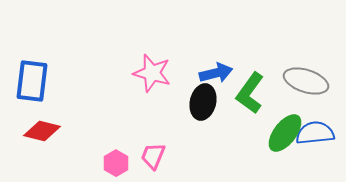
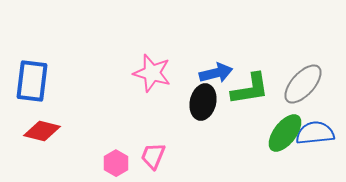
gray ellipse: moved 3 px left, 3 px down; rotated 66 degrees counterclockwise
green L-shape: moved 4 px up; rotated 135 degrees counterclockwise
